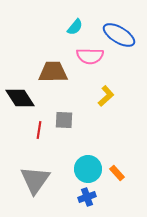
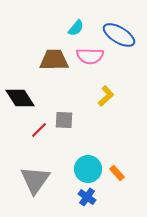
cyan semicircle: moved 1 px right, 1 px down
brown trapezoid: moved 1 px right, 12 px up
red line: rotated 36 degrees clockwise
blue cross: rotated 36 degrees counterclockwise
